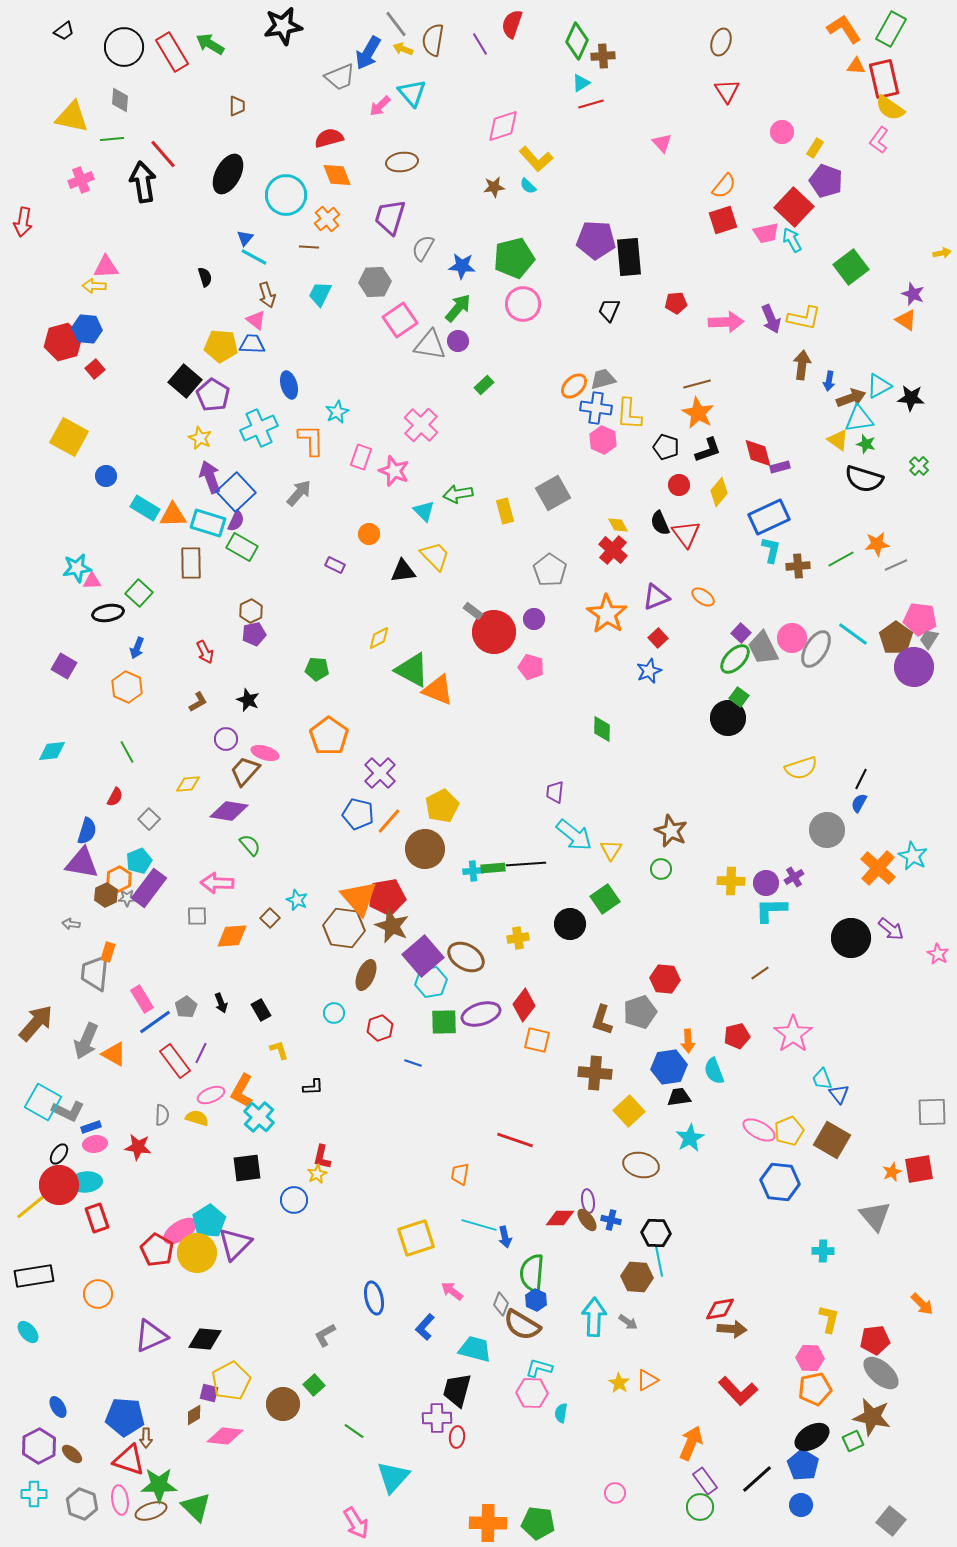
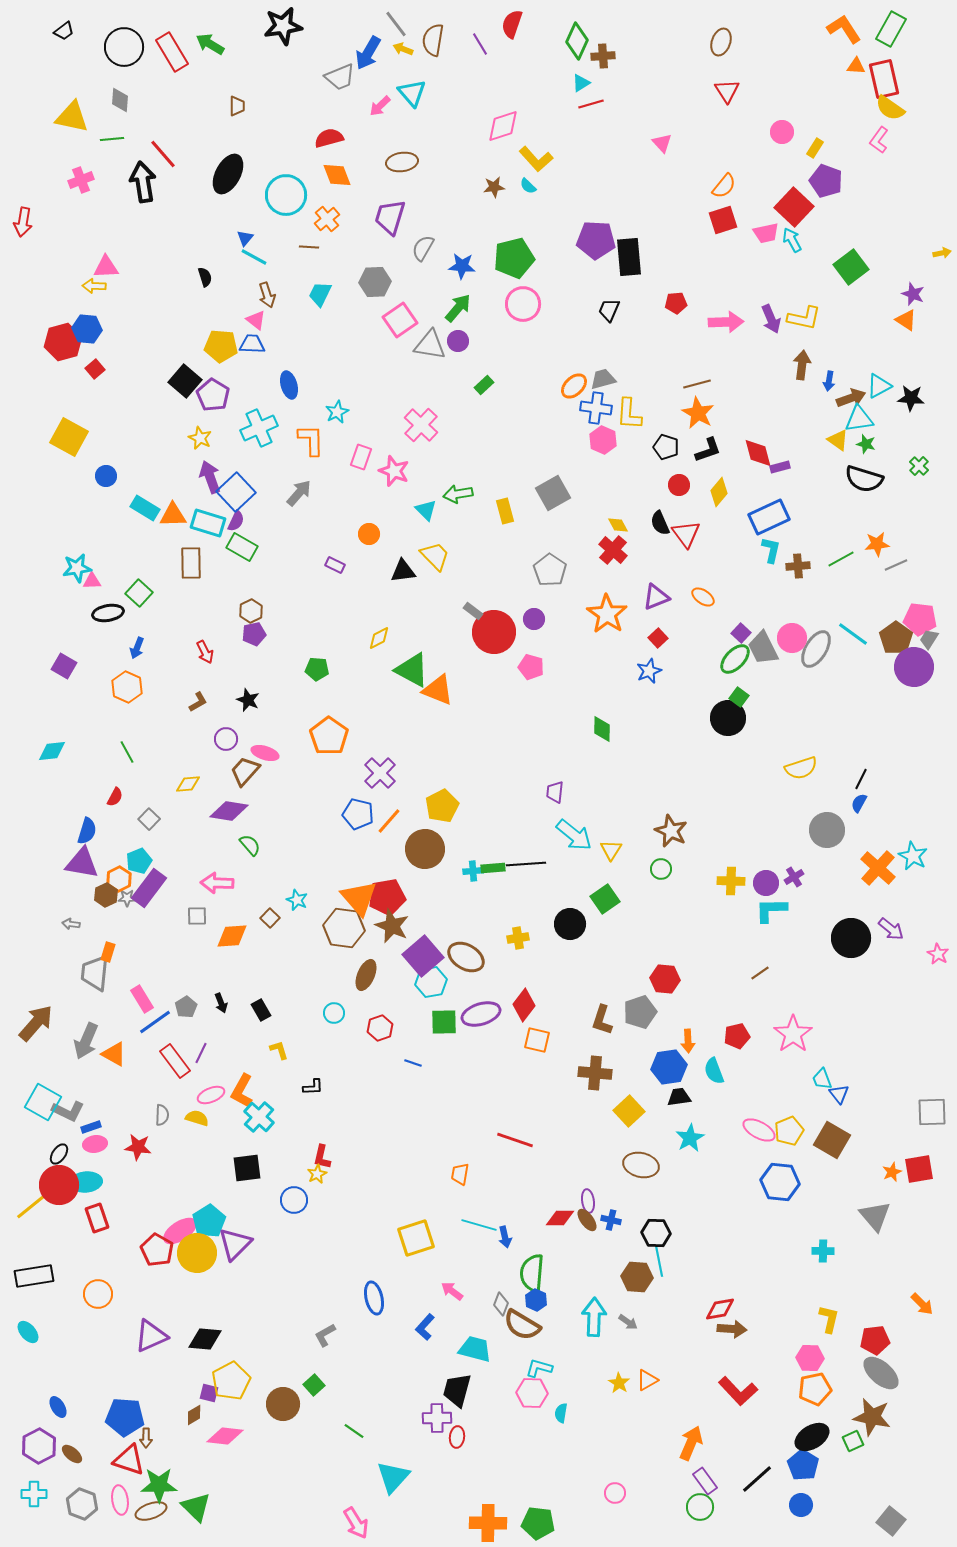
cyan triangle at (424, 511): moved 2 px right, 1 px up
